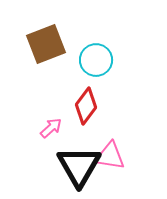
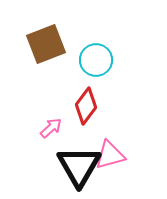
pink triangle: moved 1 px up; rotated 24 degrees counterclockwise
